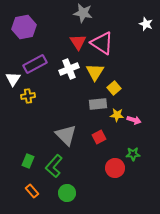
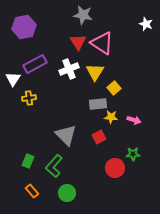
gray star: moved 2 px down
yellow cross: moved 1 px right, 2 px down
yellow star: moved 6 px left, 2 px down
